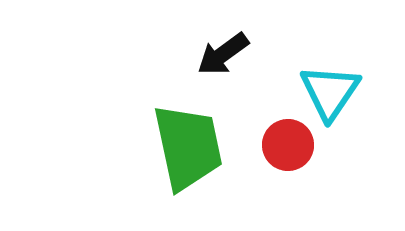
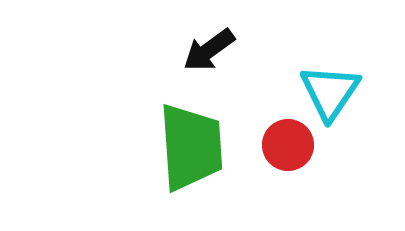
black arrow: moved 14 px left, 4 px up
green trapezoid: moved 3 px right; rotated 8 degrees clockwise
